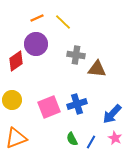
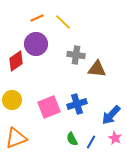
blue arrow: moved 1 px left, 1 px down
